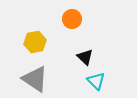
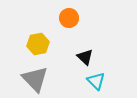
orange circle: moved 3 px left, 1 px up
yellow hexagon: moved 3 px right, 2 px down
gray triangle: rotated 12 degrees clockwise
